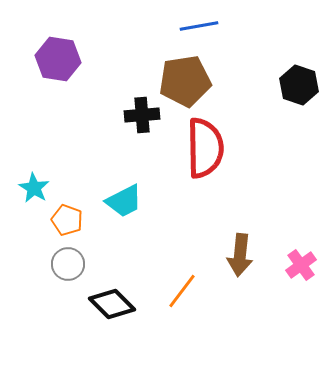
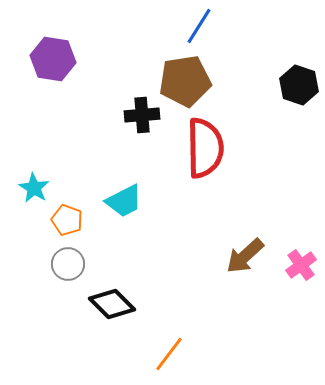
blue line: rotated 48 degrees counterclockwise
purple hexagon: moved 5 px left
brown arrow: moved 5 px right, 1 px down; rotated 42 degrees clockwise
orange line: moved 13 px left, 63 px down
